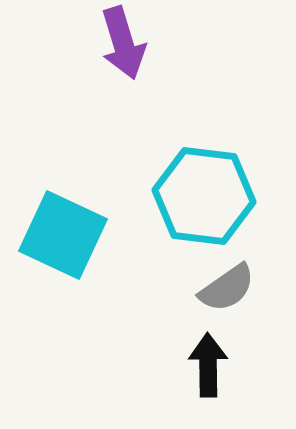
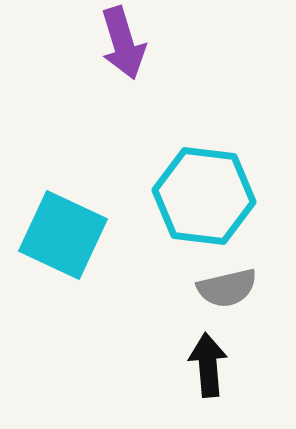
gray semicircle: rotated 22 degrees clockwise
black arrow: rotated 4 degrees counterclockwise
